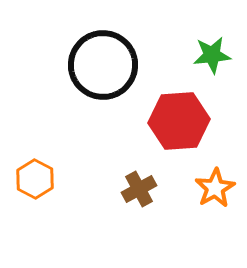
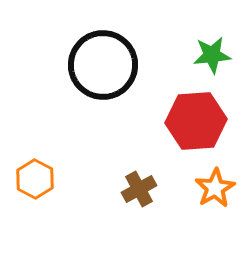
red hexagon: moved 17 px right
